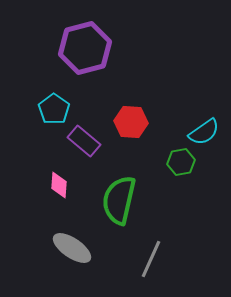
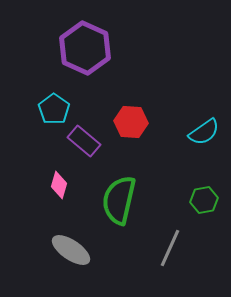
purple hexagon: rotated 21 degrees counterclockwise
green hexagon: moved 23 px right, 38 px down
pink diamond: rotated 12 degrees clockwise
gray ellipse: moved 1 px left, 2 px down
gray line: moved 19 px right, 11 px up
